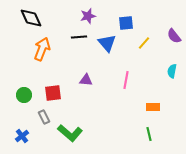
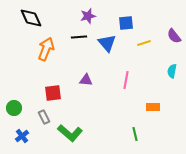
yellow line: rotated 32 degrees clockwise
orange arrow: moved 4 px right
green circle: moved 10 px left, 13 px down
green line: moved 14 px left
